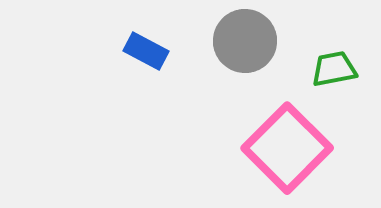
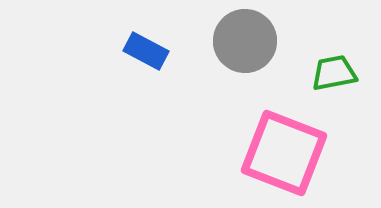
green trapezoid: moved 4 px down
pink square: moved 3 px left, 5 px down; rotated 24 degrees counterclockwise
